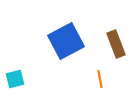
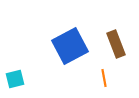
blue square: moved 4 px right, 5 px down
orange line: moved 4 px right, 1 px up
